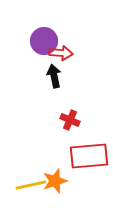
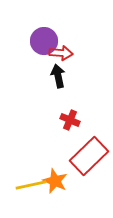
black arrow: moved 4 px right
red rectangle: rotated 39 degrees counterclockwise
orange star: rotated 30 degrees counterclockwise
